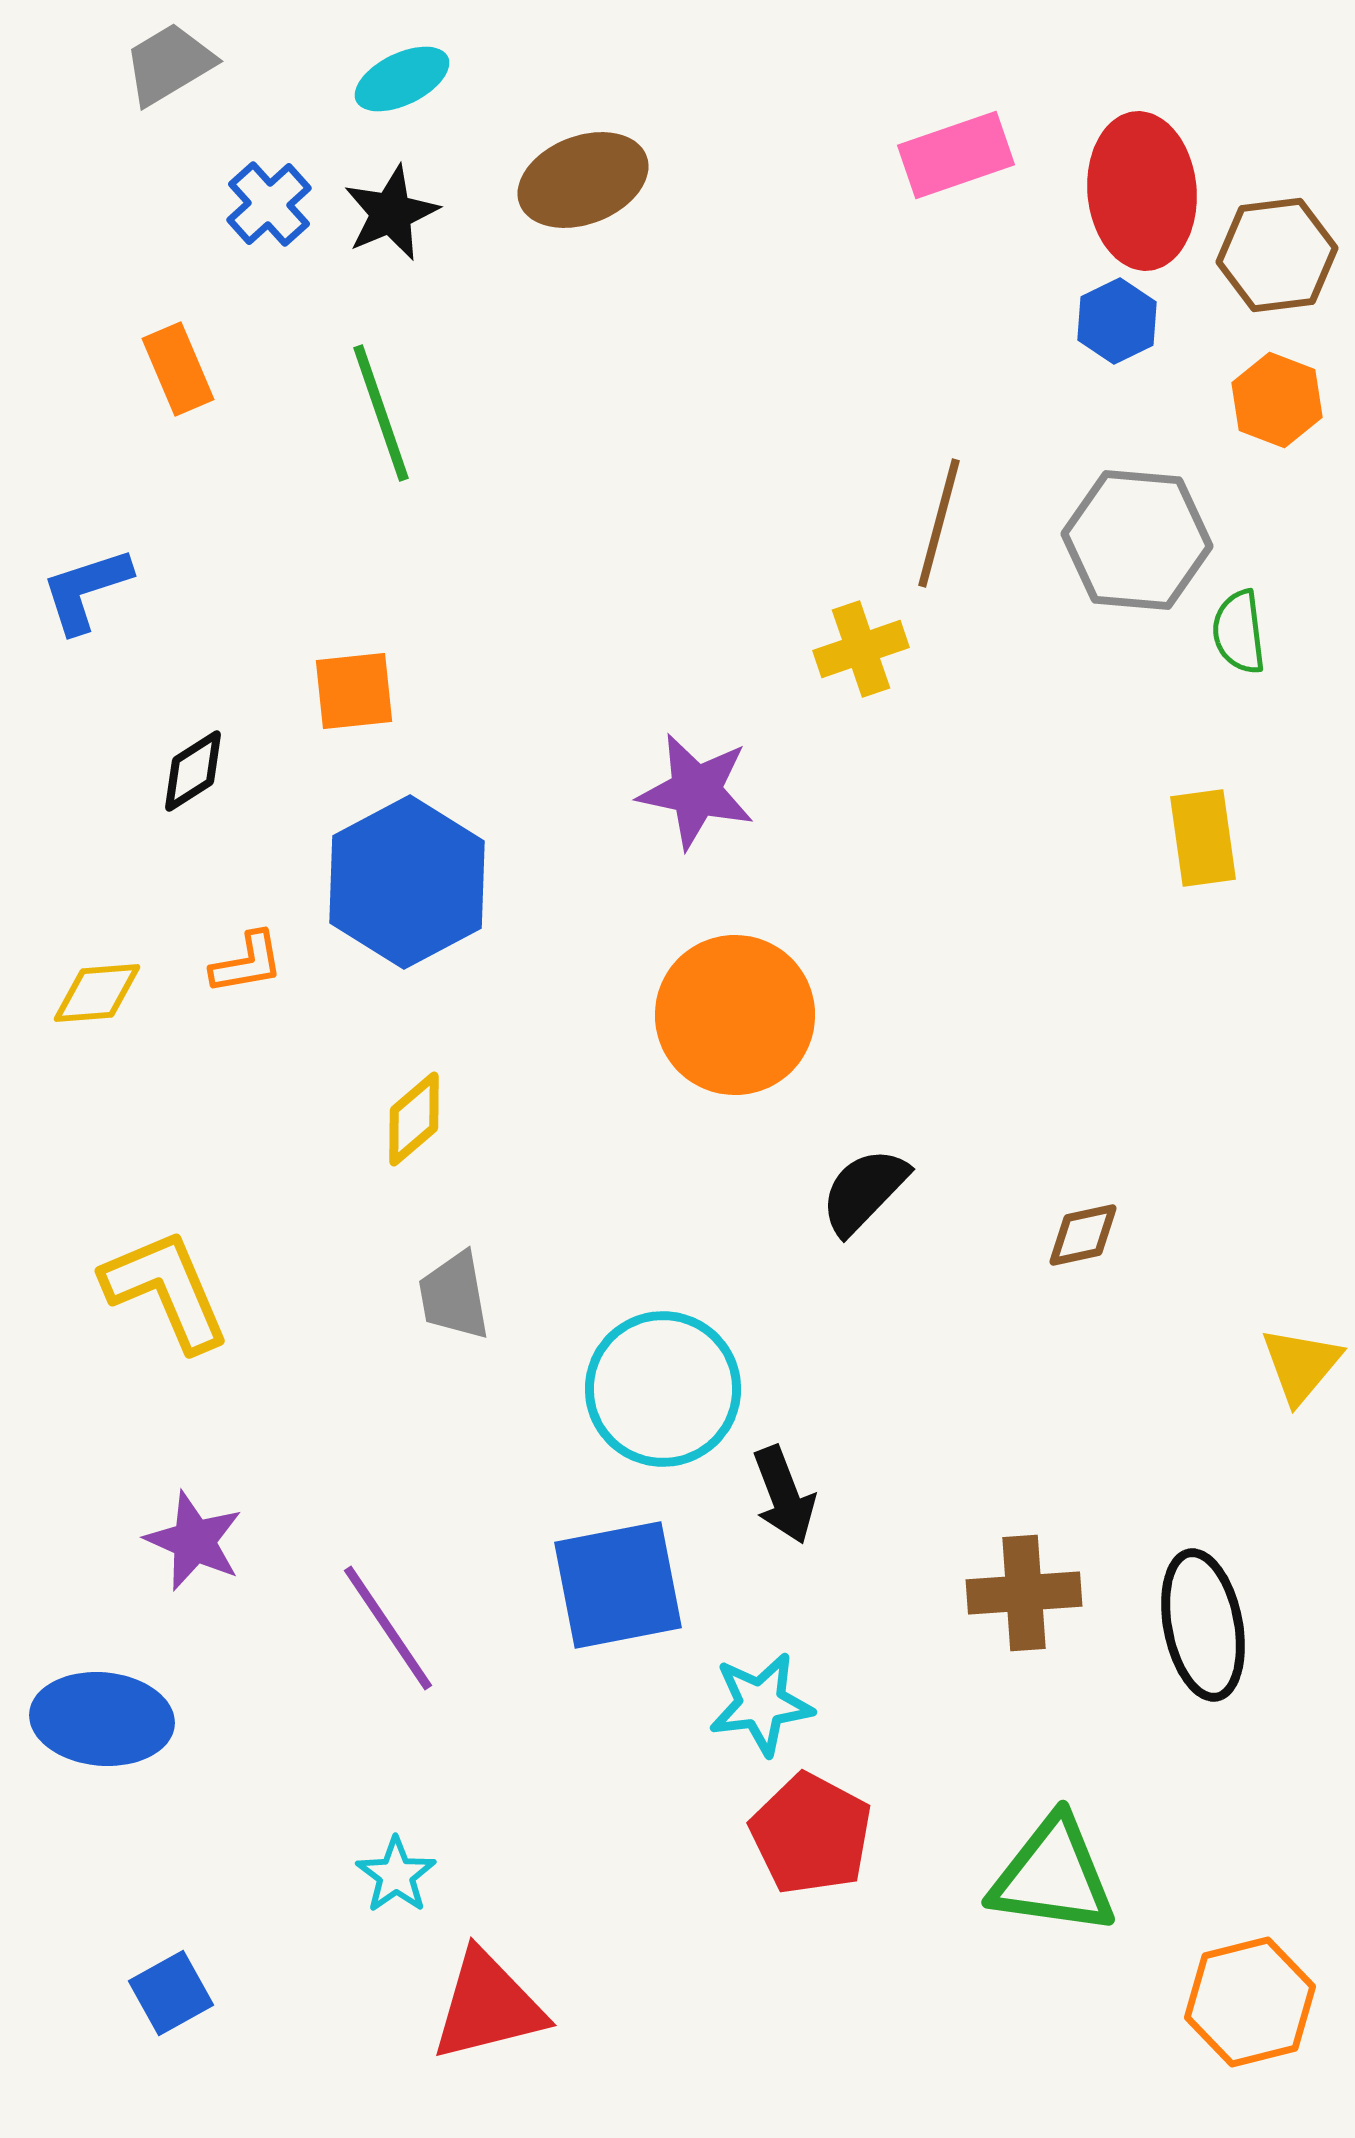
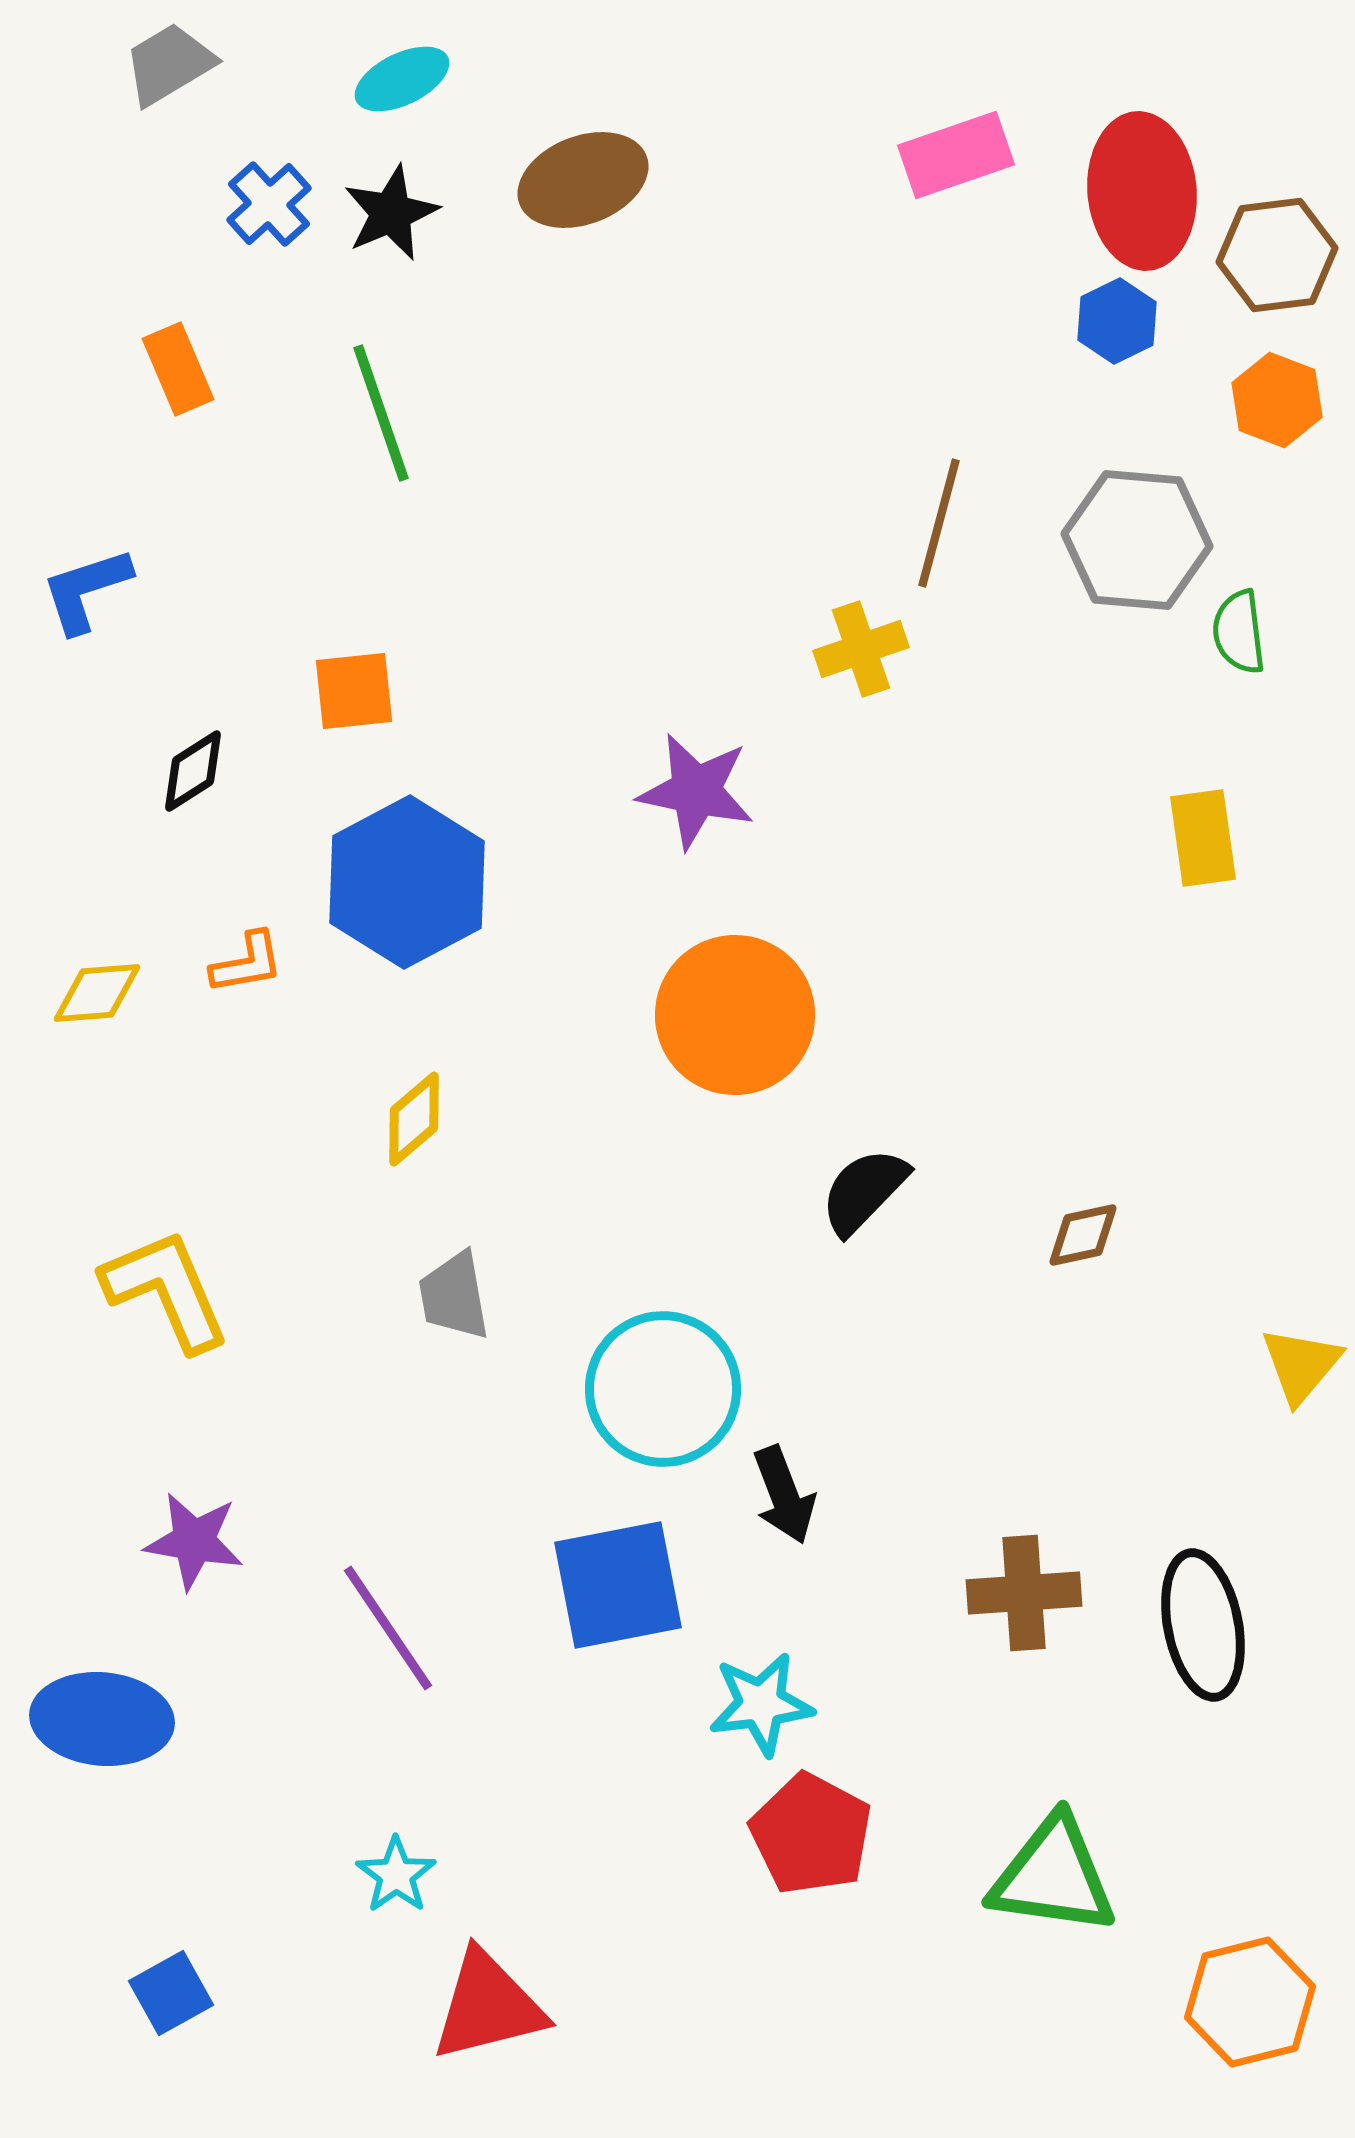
purple star at (194, 1541): rotated 14 degrees counterclockwise
